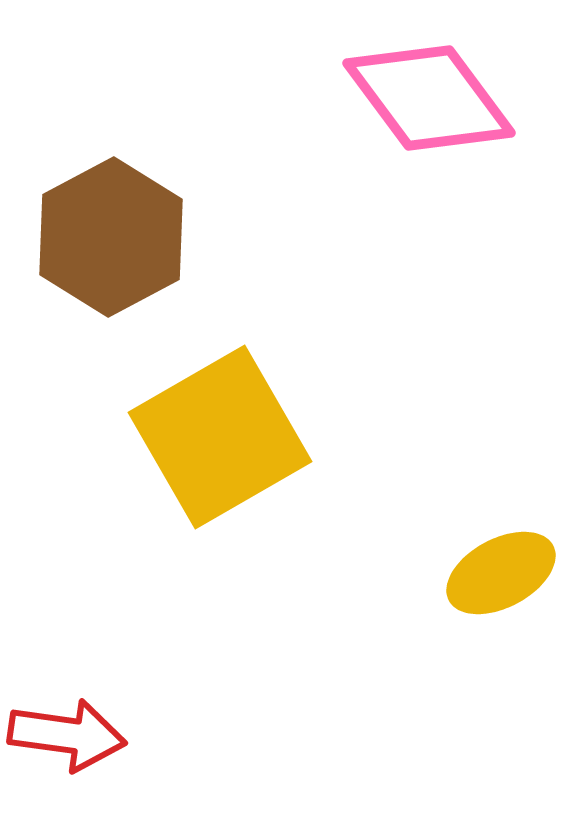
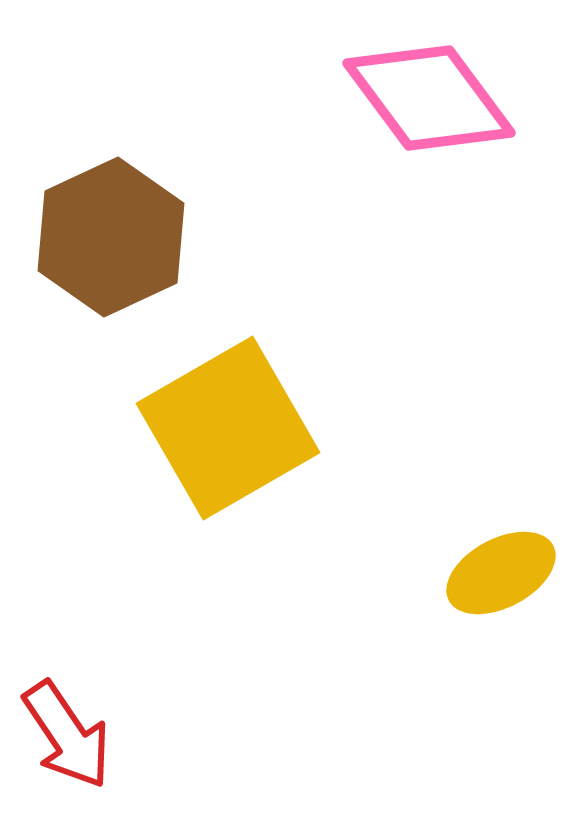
brown hexagon: rotated 3 degrees clockwise
yellow square: moved 8 px right, 9 px up
red arrow: rotated 48 degrees clockwise
